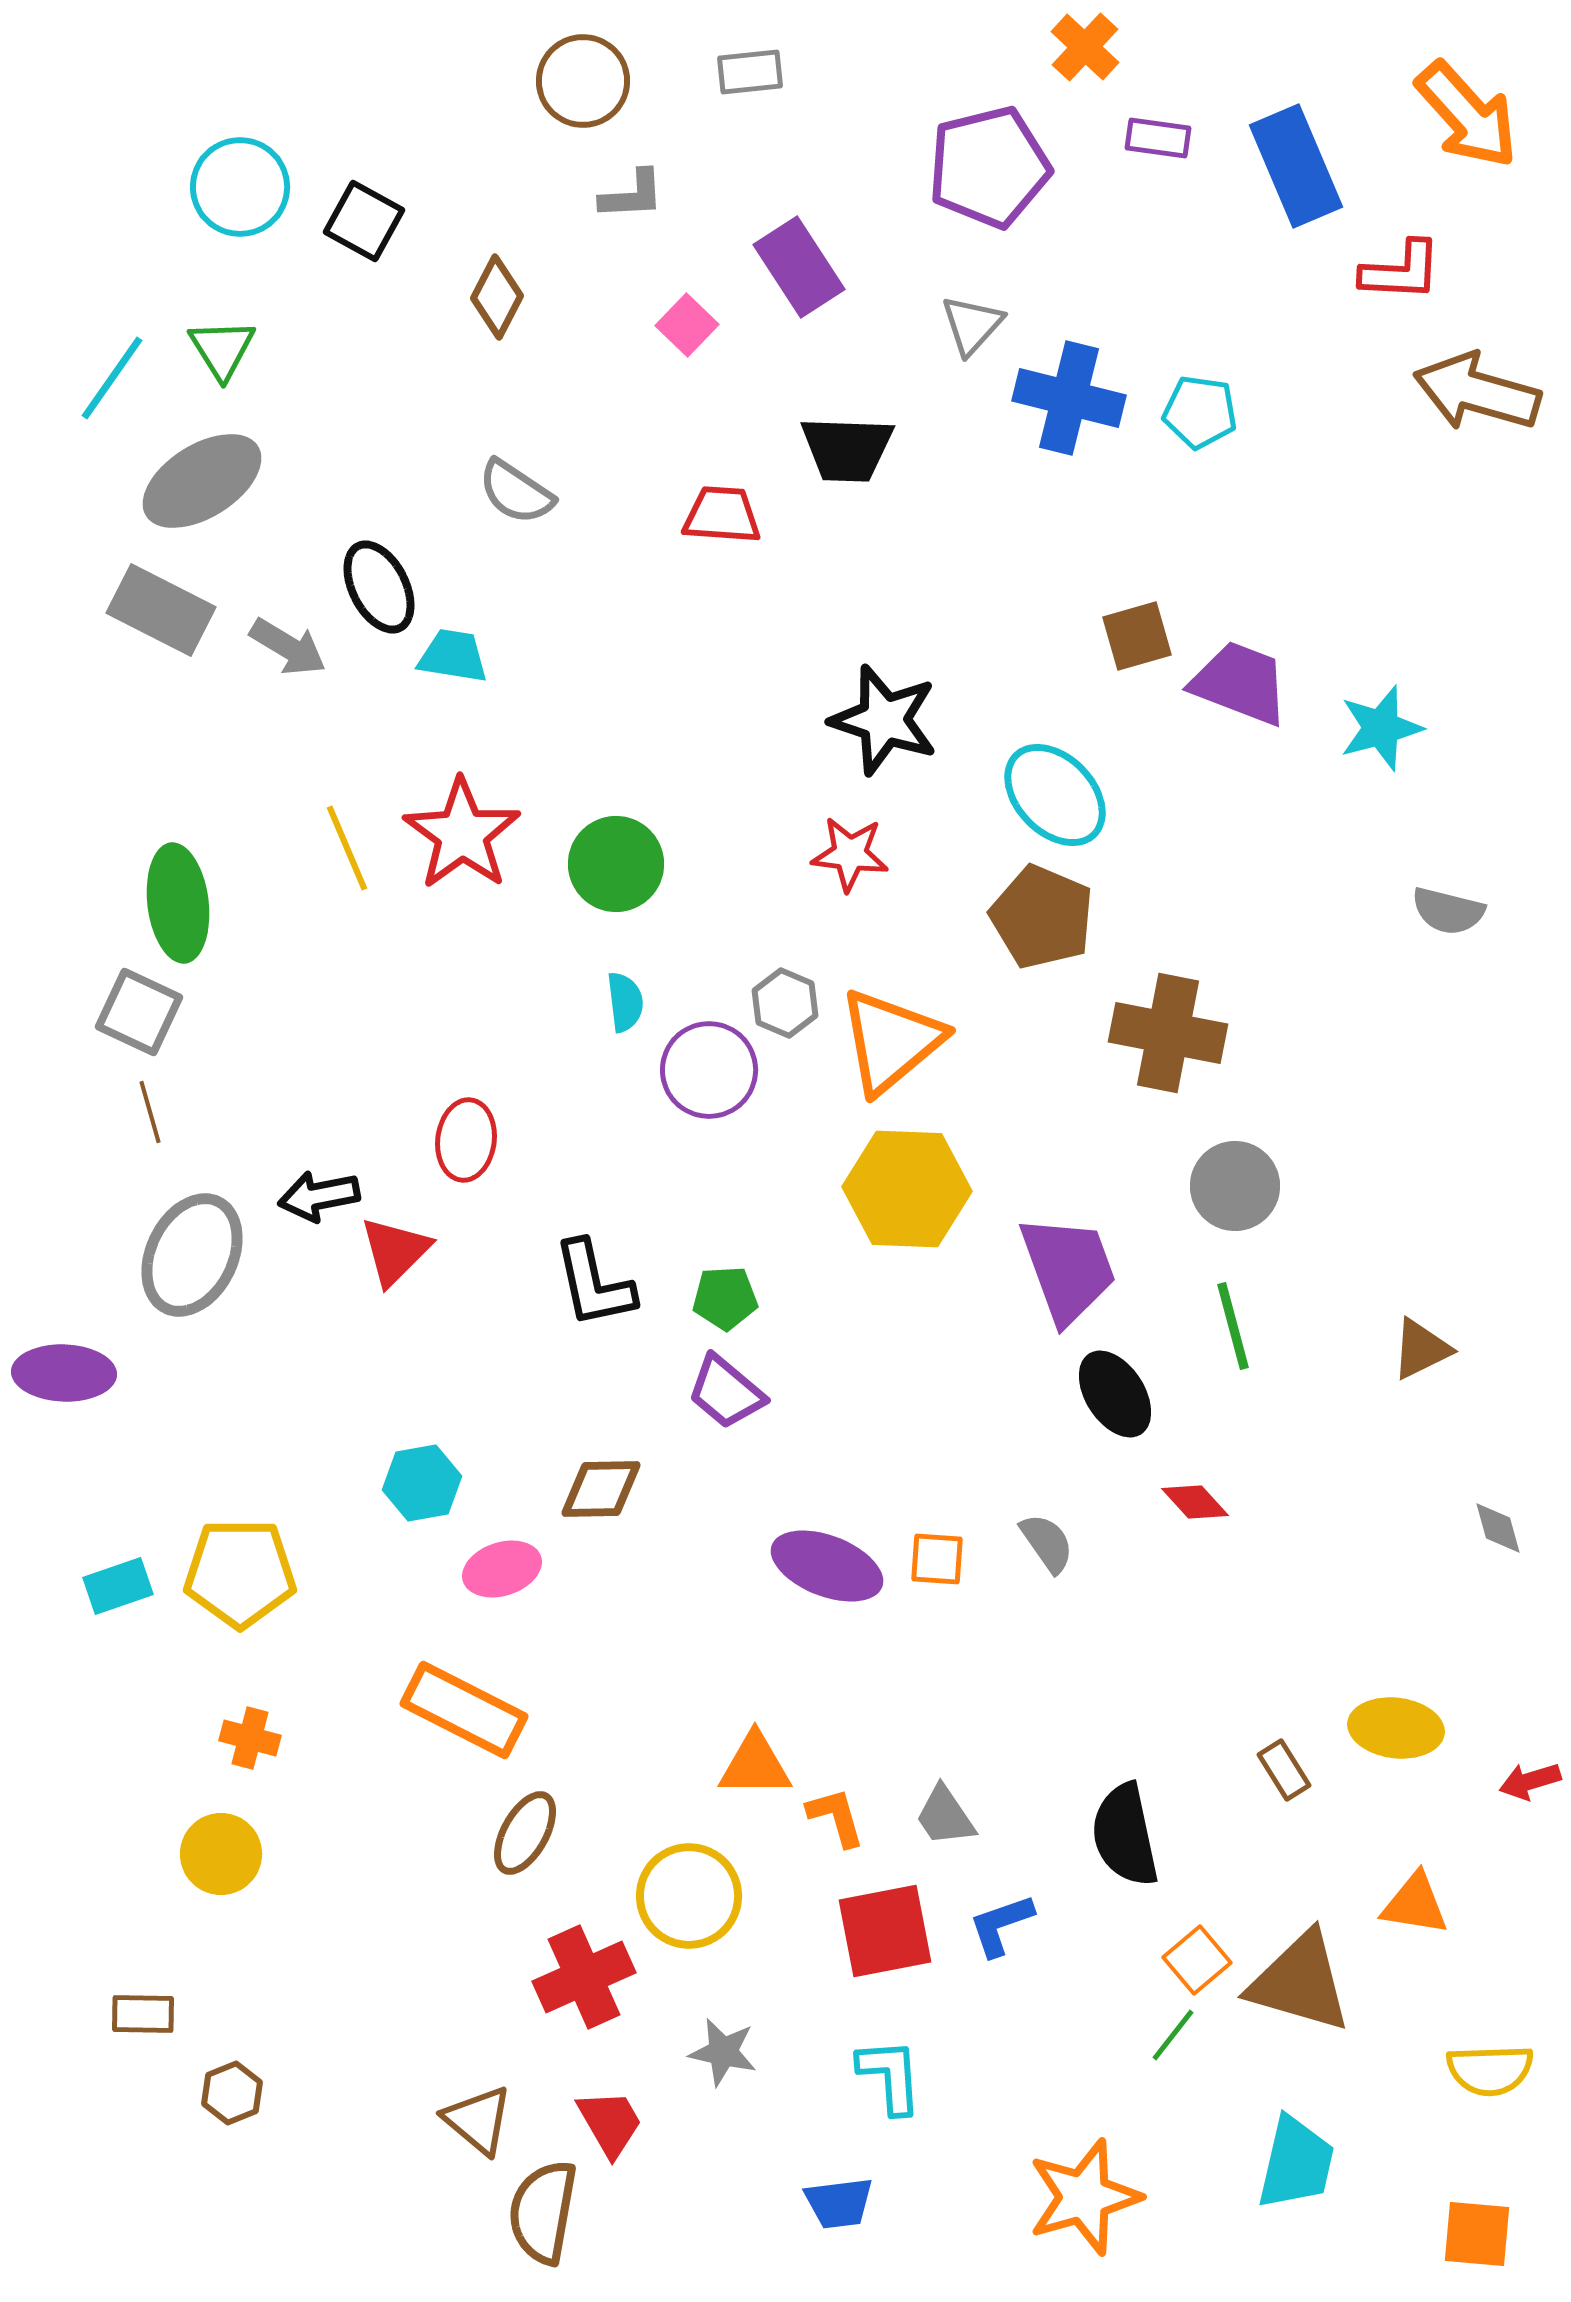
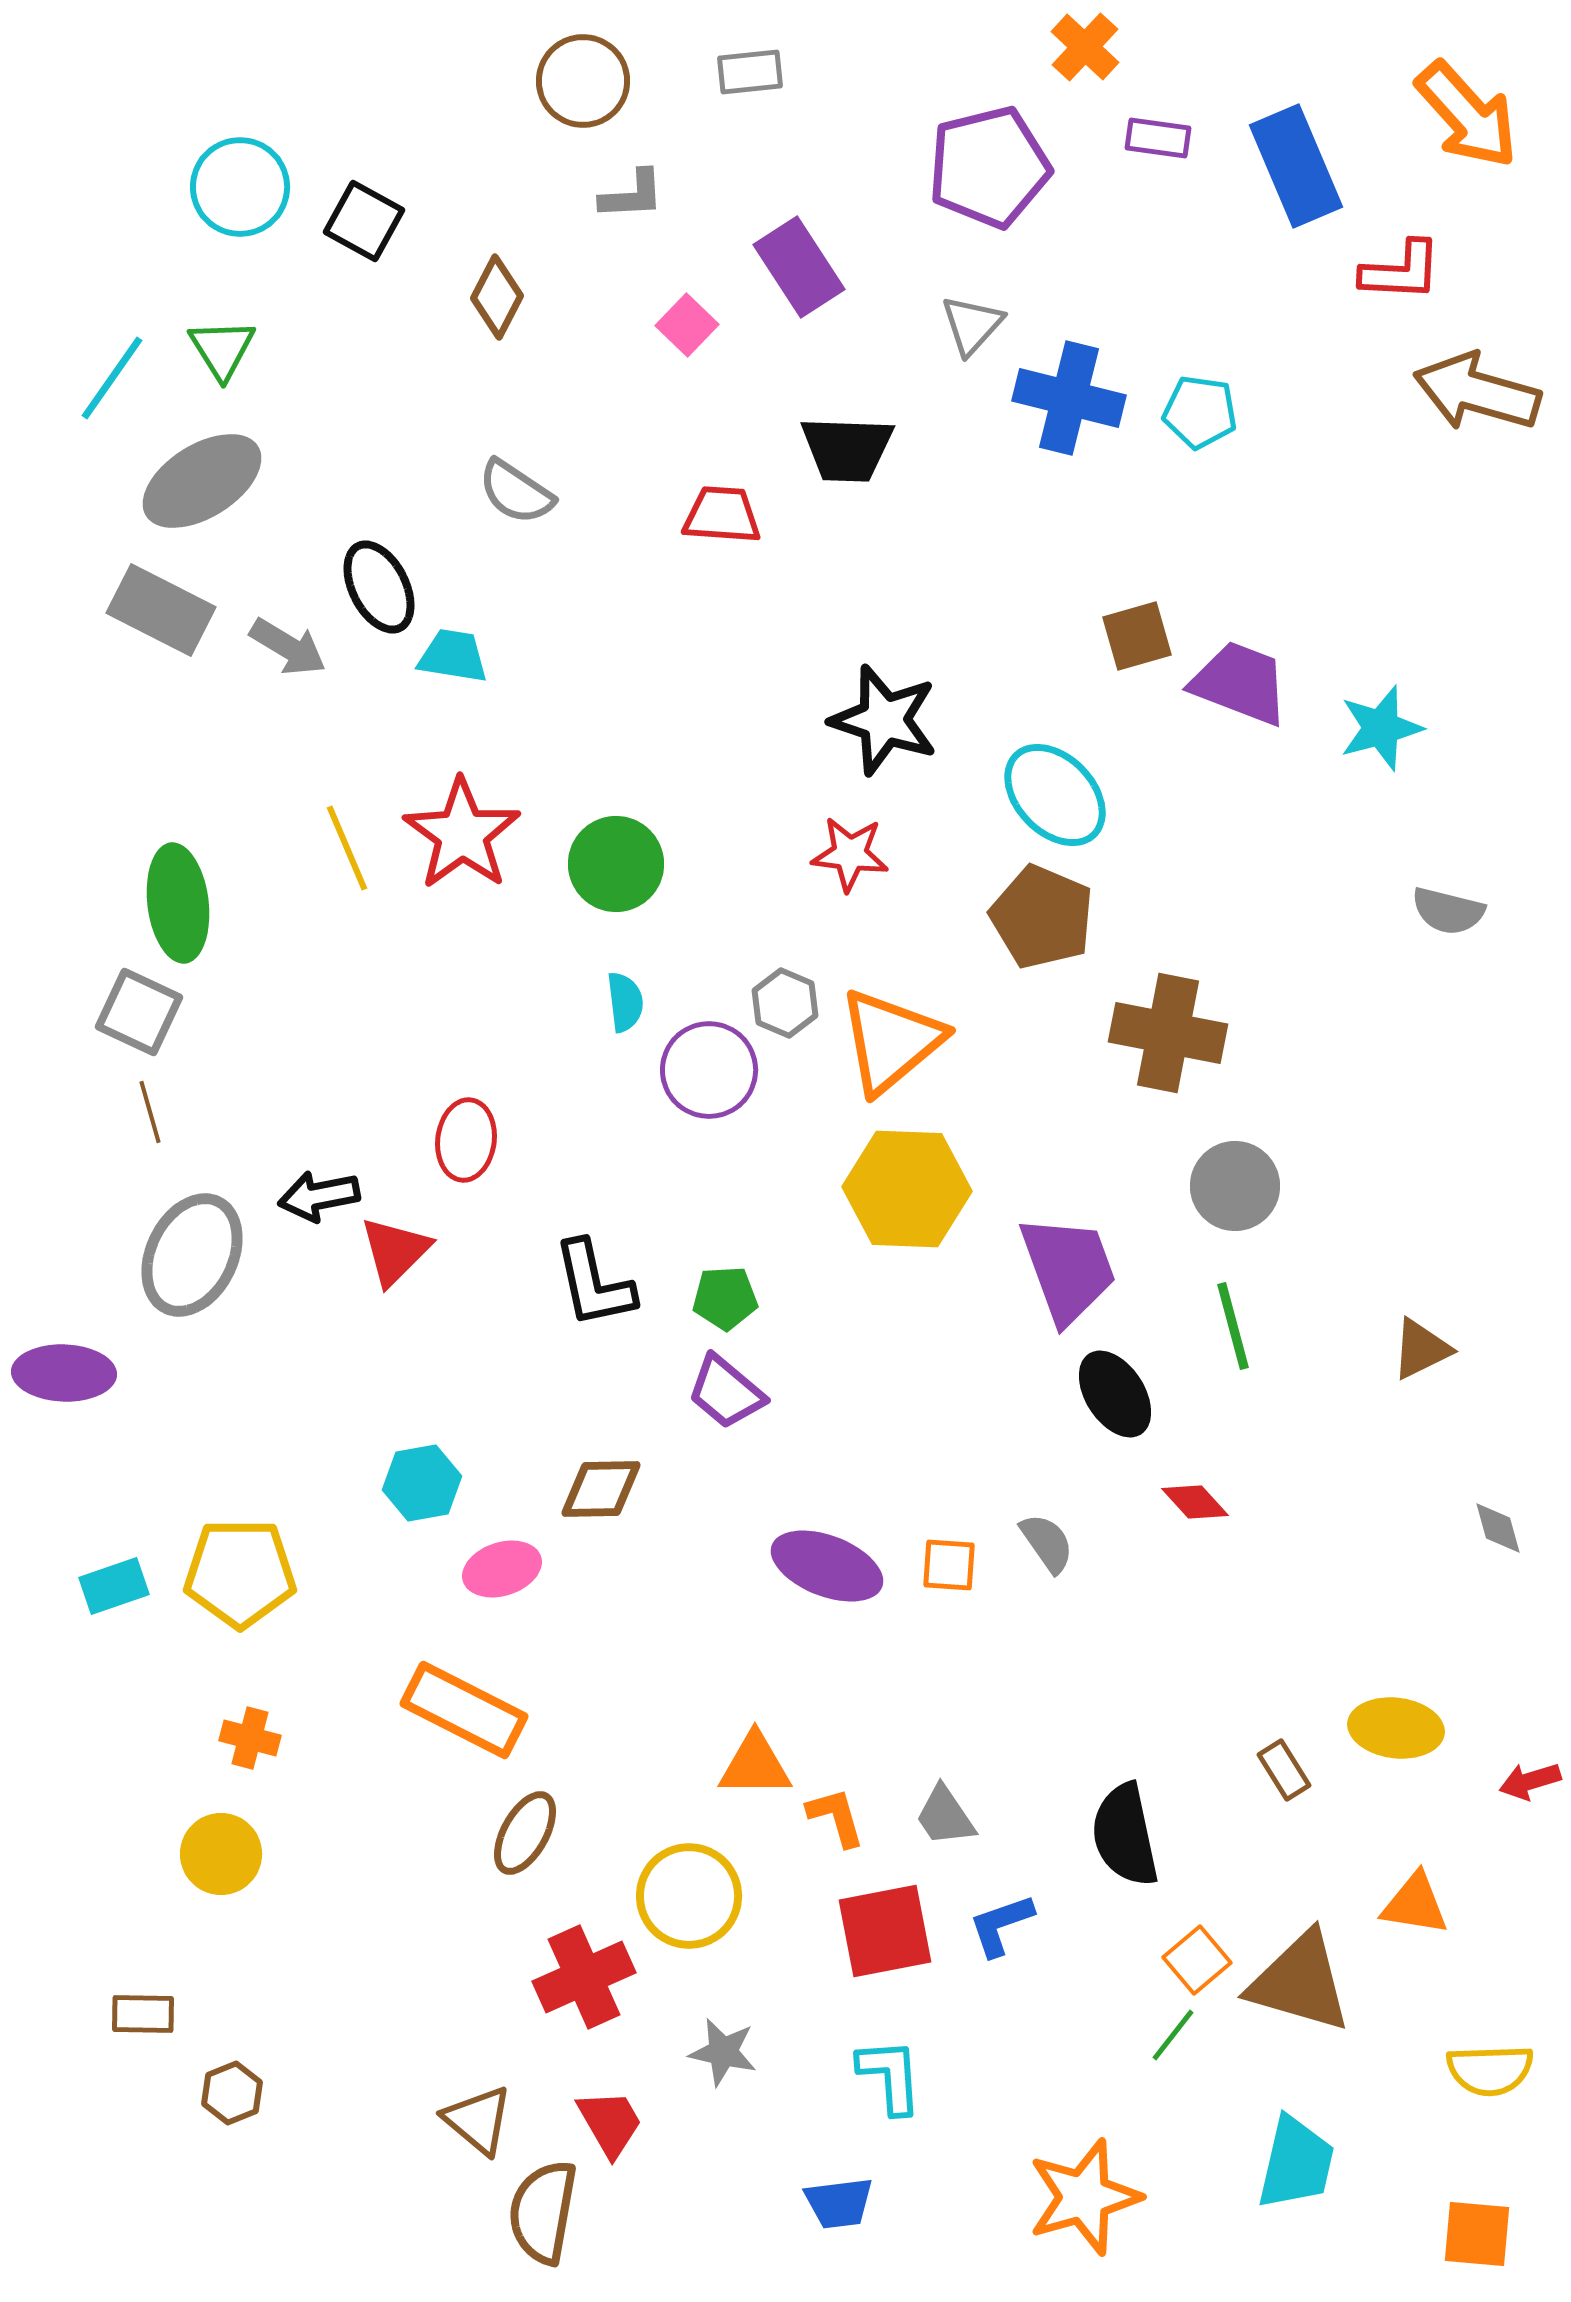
orange square at (937, 1559): moved 12 px right, 6 px down
cyan rectangle at (118, 1586): moved 4 px left
